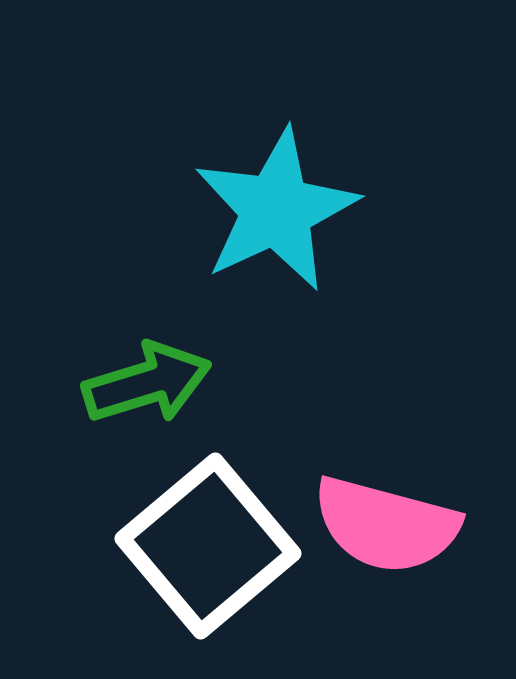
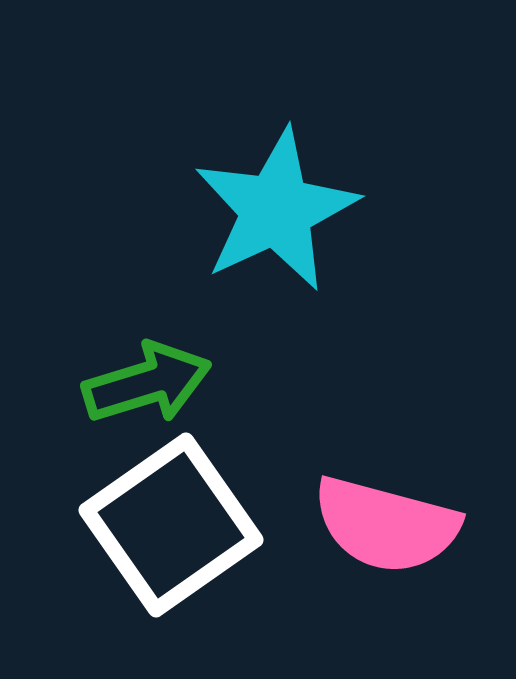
white square: moved 37 px left, 21 px up; rotated 5 degrees clockwise
